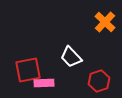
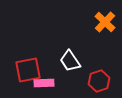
white trapezoid: moved 1 px left, 4 px down; rotated 10 degrees clockwise
